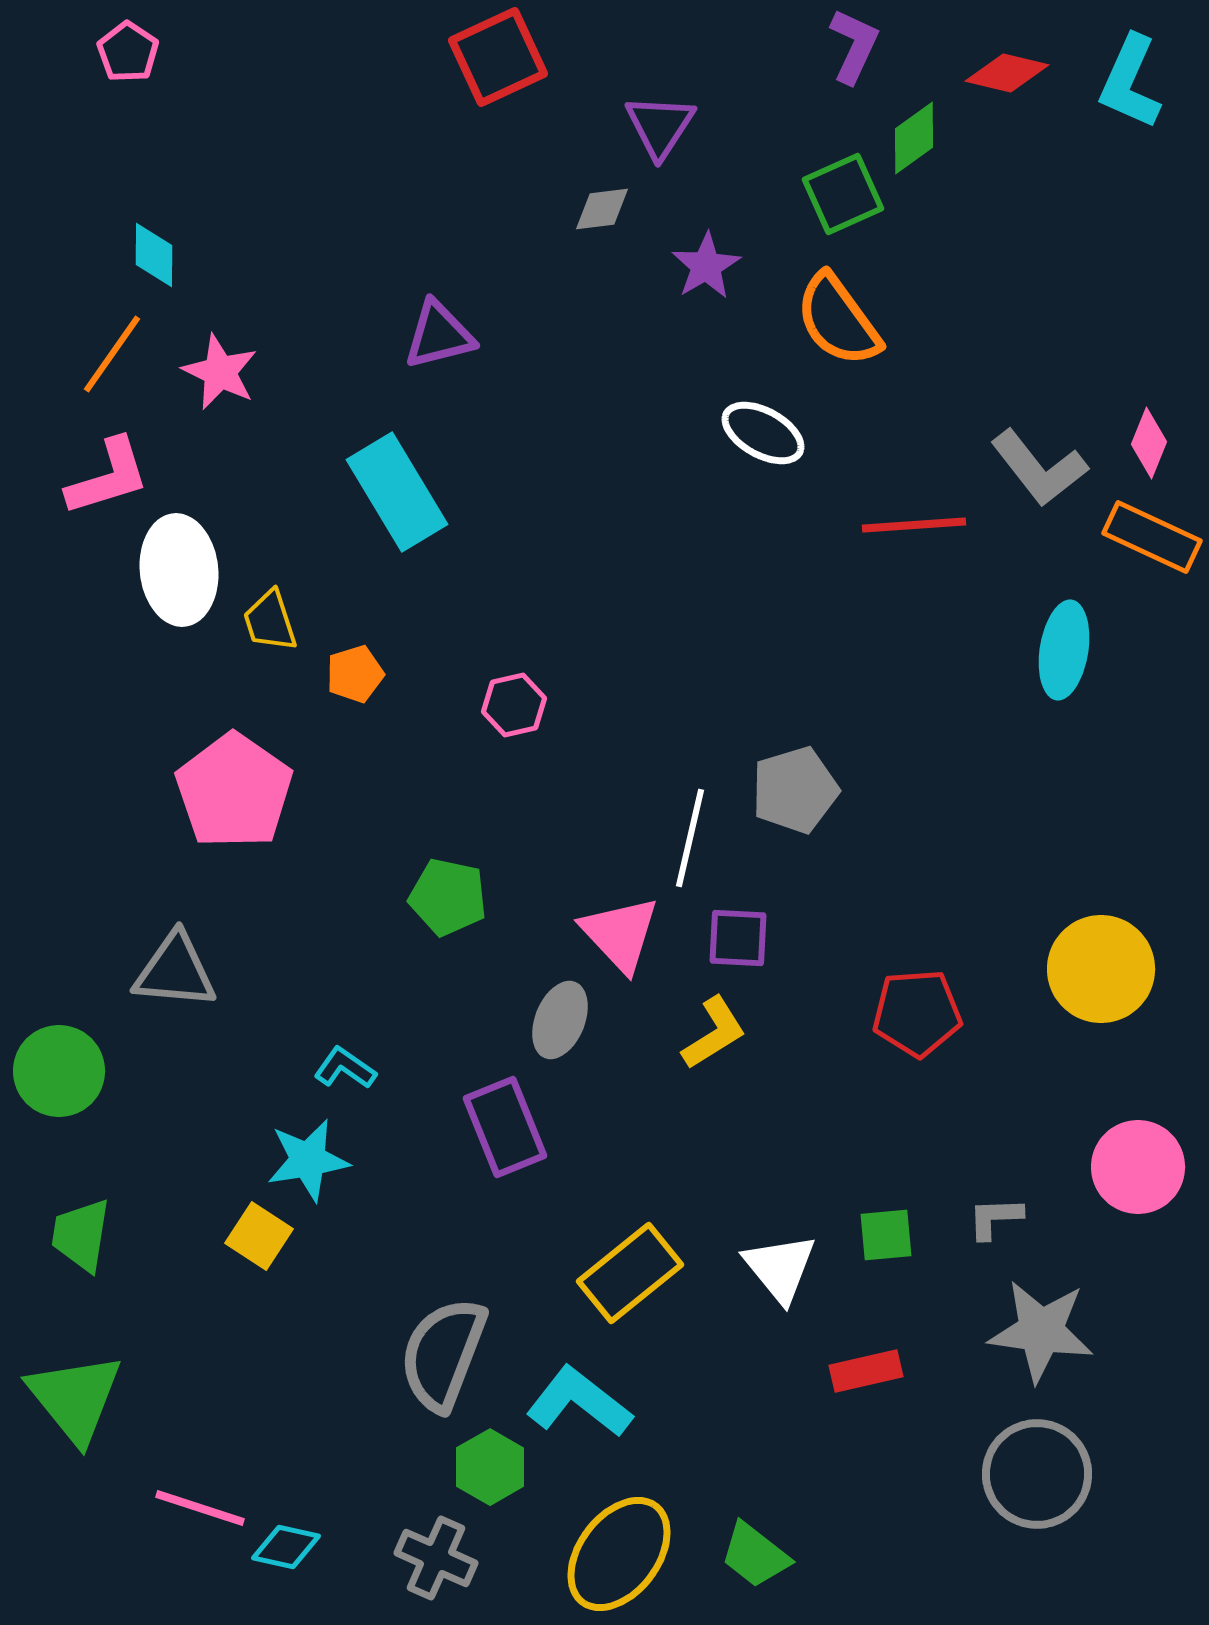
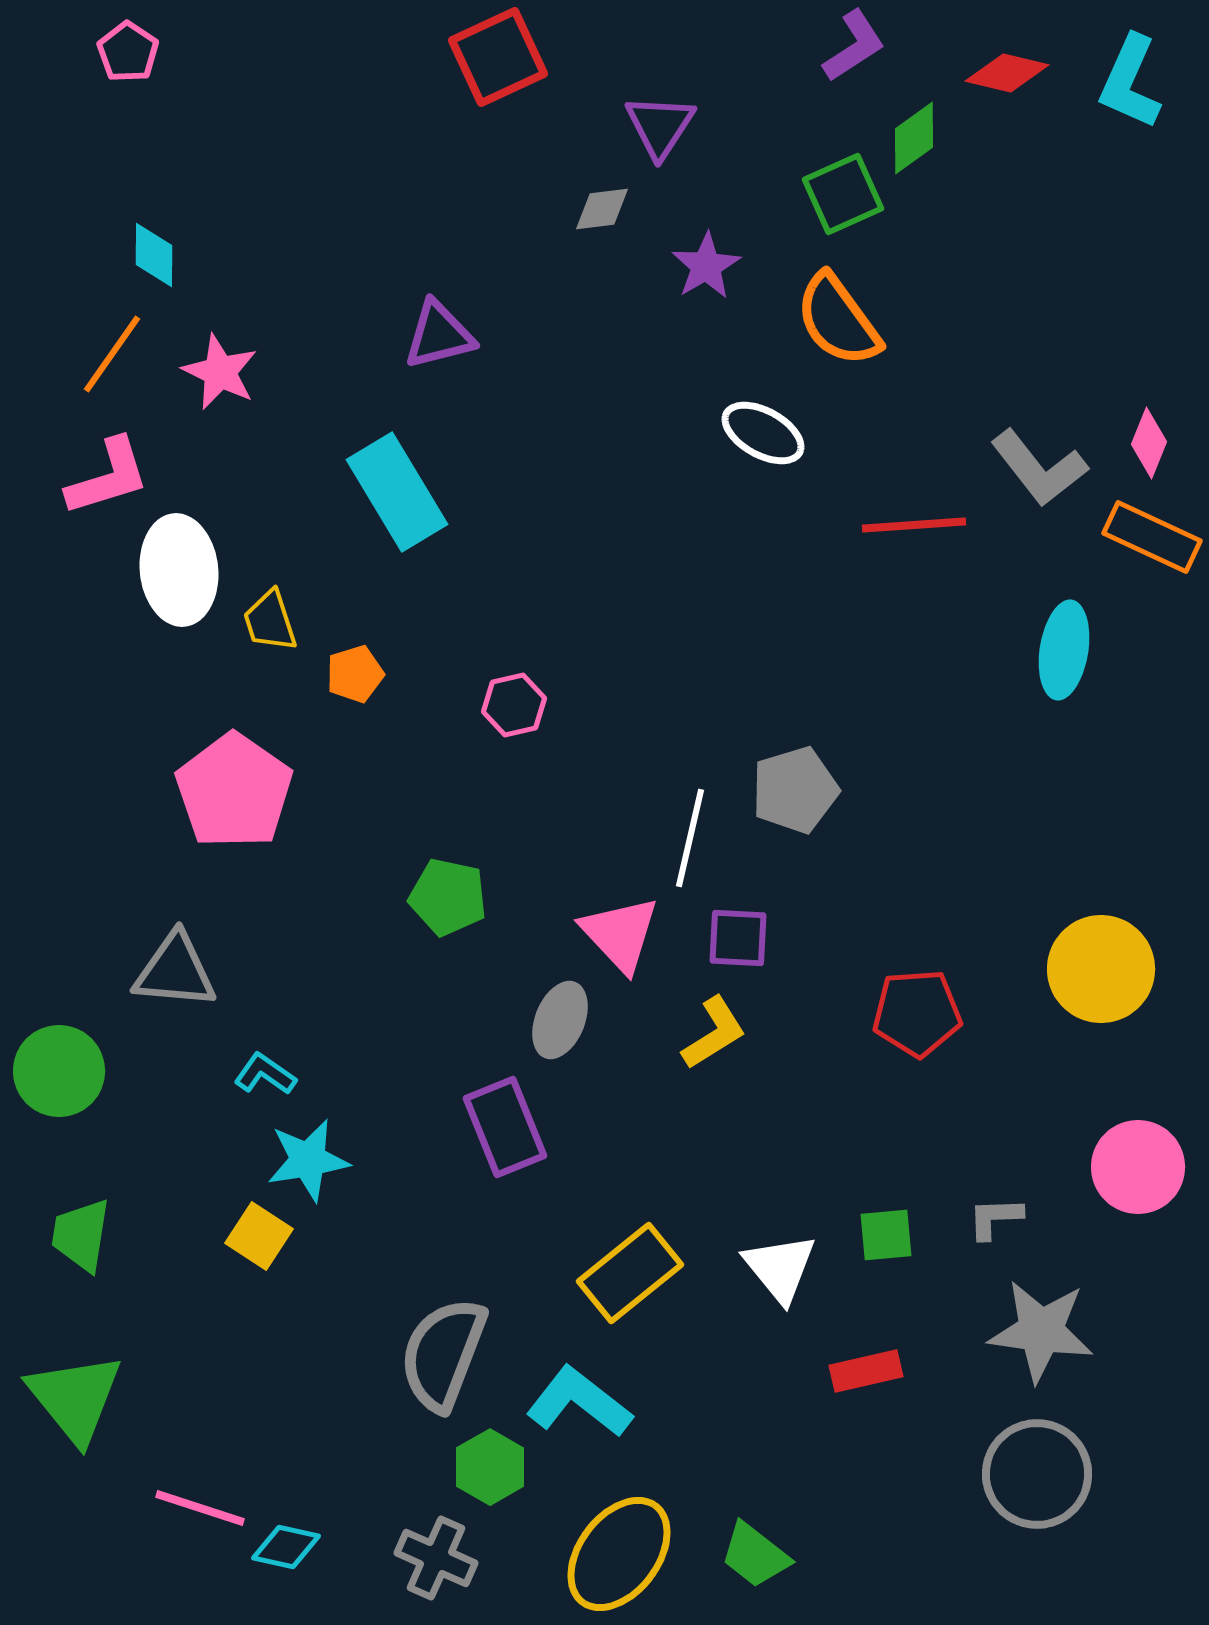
purple L-shape at (854, 46): rotated 32 degrees clockwise
cyan L-shape at (345, 1068): moved 80 px left, 6 px down
